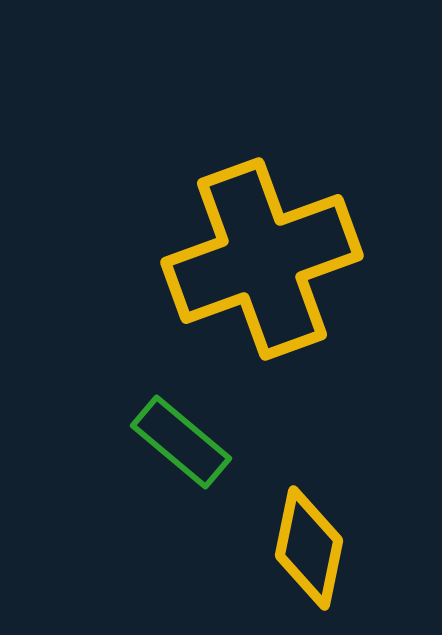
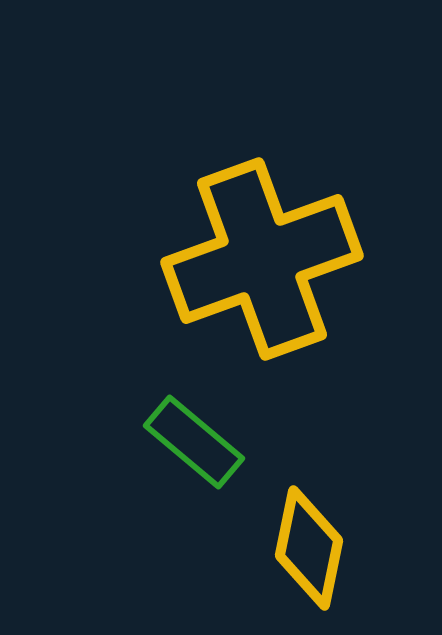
green rectangle: moved 13 px right
